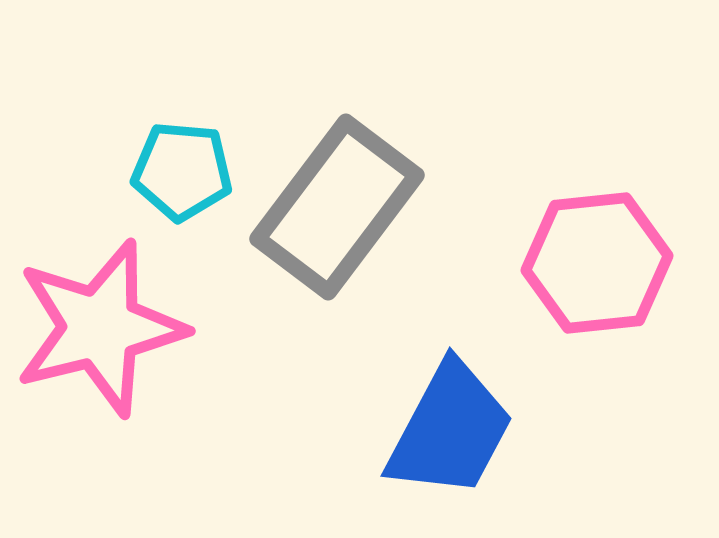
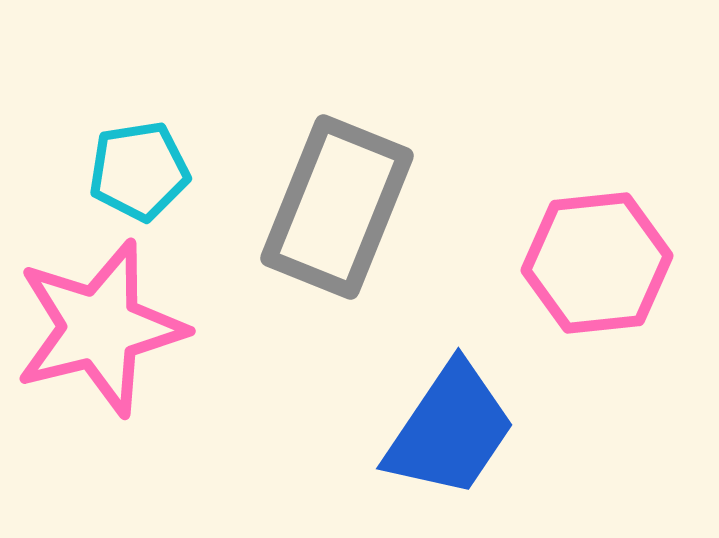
cyan pentagon: moved 43 px left; rotated 14 degrees counterclockwise
gray rectangle: rotated 15 degrees counterclockwise
blue trapezoid: rotated 6 degrees clockwise
